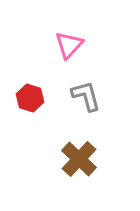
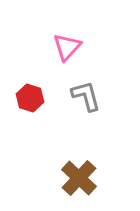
pink triangle: moved 2 px left, 2 px down
brown cross: moved 19 px down
